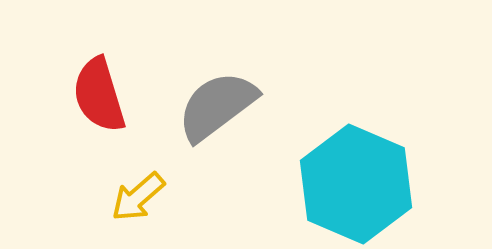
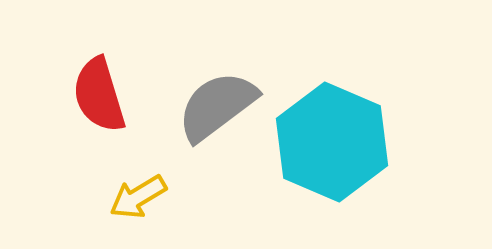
cyan hexagon: moved 24 px left, 42 px up
yellow arrow: rotated 10 degrees clockwise
